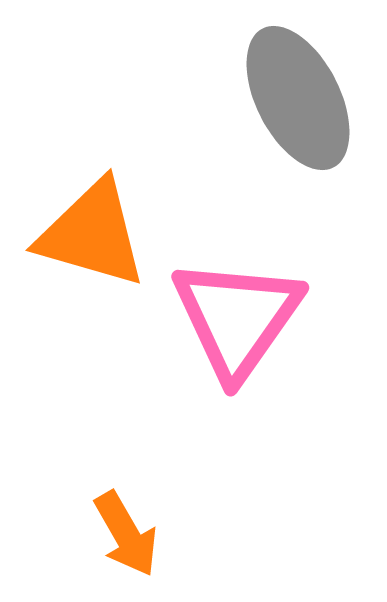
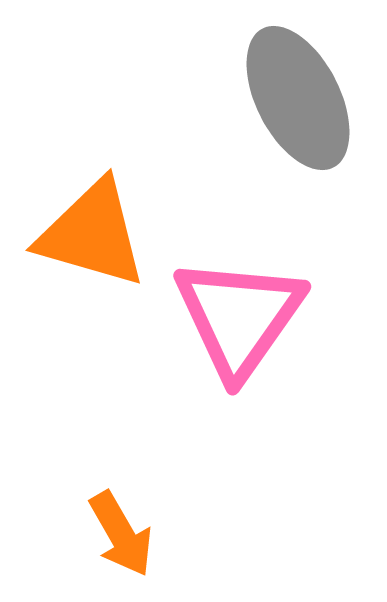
pink triangle: moved 2 px right, 1 px up
orange arrow: moved 5 px left
